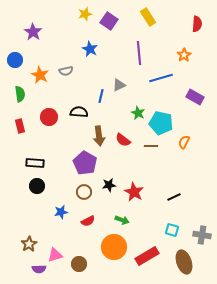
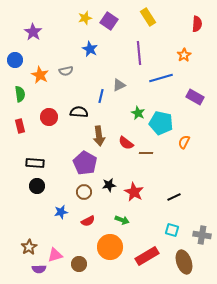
yellow star at (85, 14): moved 4 px down
red semicircle at (123, 140): moved 3 px right, 3 px down
brown line at (151, 146): moved 5 px left, 7 px down
brown star at (29, 244): moved 3 px down
orange circle at (114, 247): moved 4 px left
